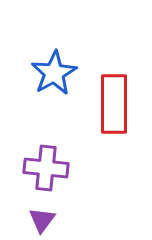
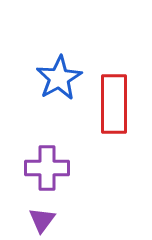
blue star: moved 5 px right, 5 px down
purple cross: moved 1 px right; rotated 6 degrees counterclockwise
